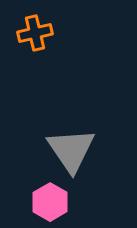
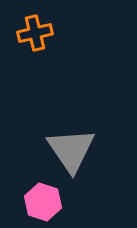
pink hexagon: moved 7 px left; rotated 12 degrees counterclockwise
